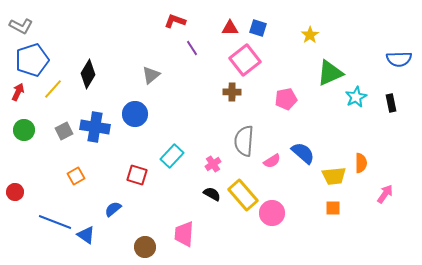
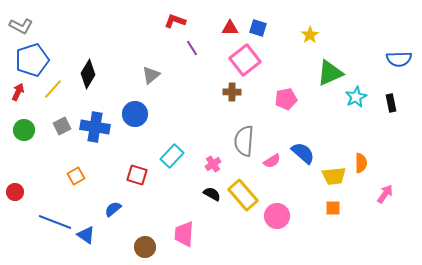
gray square at (64, 131): moved 2 px left, 5 px up
pink circle at (272, 213): moved 5 px right, 3 px down
